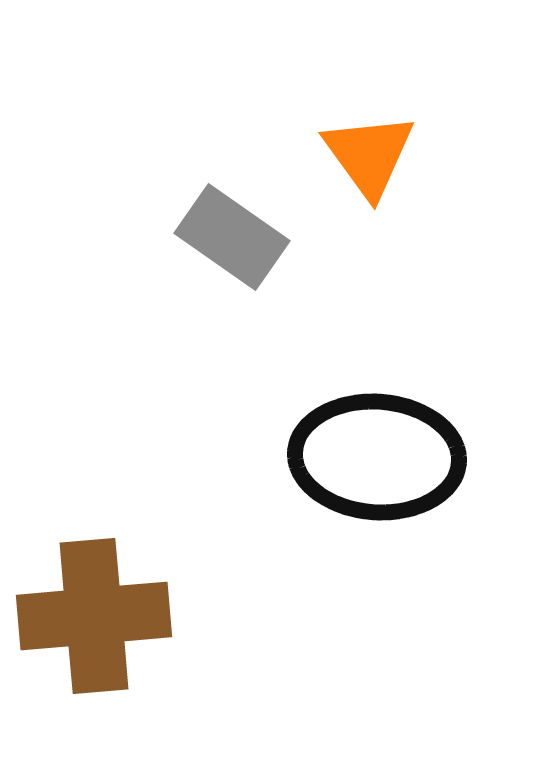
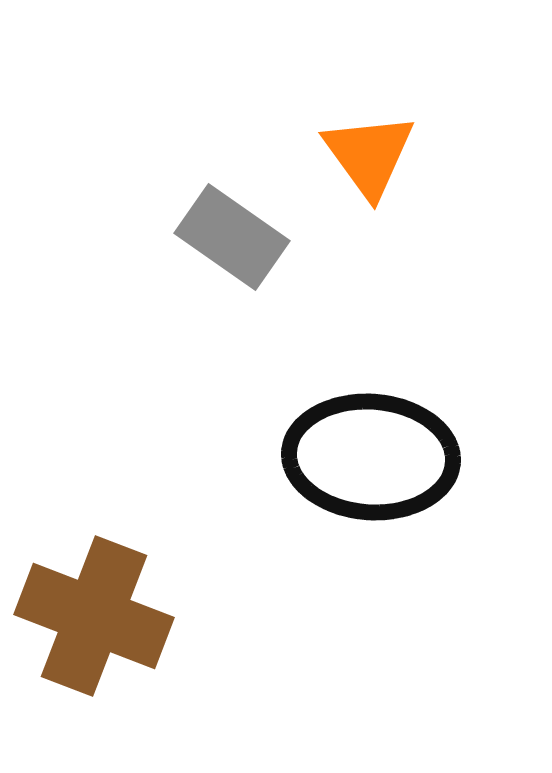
black ellipse: moved 6 px left
brown cross: rotated 26 degrees clockwise
